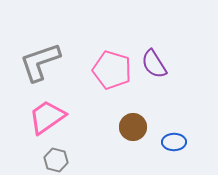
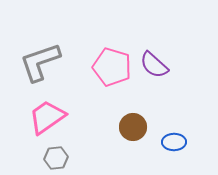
purple semicircle: moved 1 px down; rotated 16 degrees counterclockwise
pink pentagon: moved 3 px up
gray hexagon: moved 2 px up; rotated 20 degrees counterclockwise
